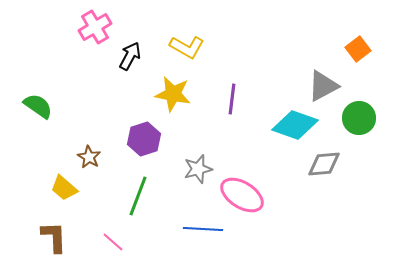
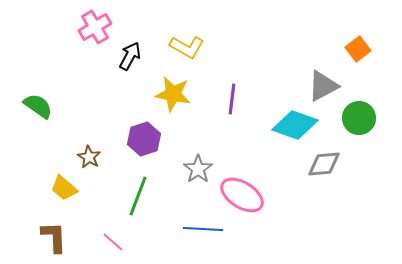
gray star: rotated 20 degrees counterclockwise
